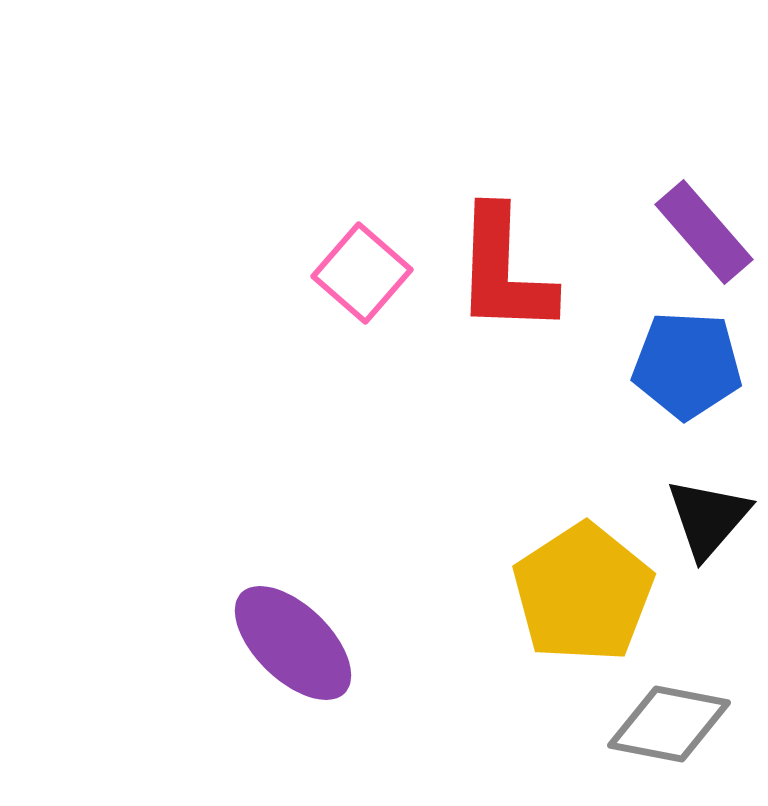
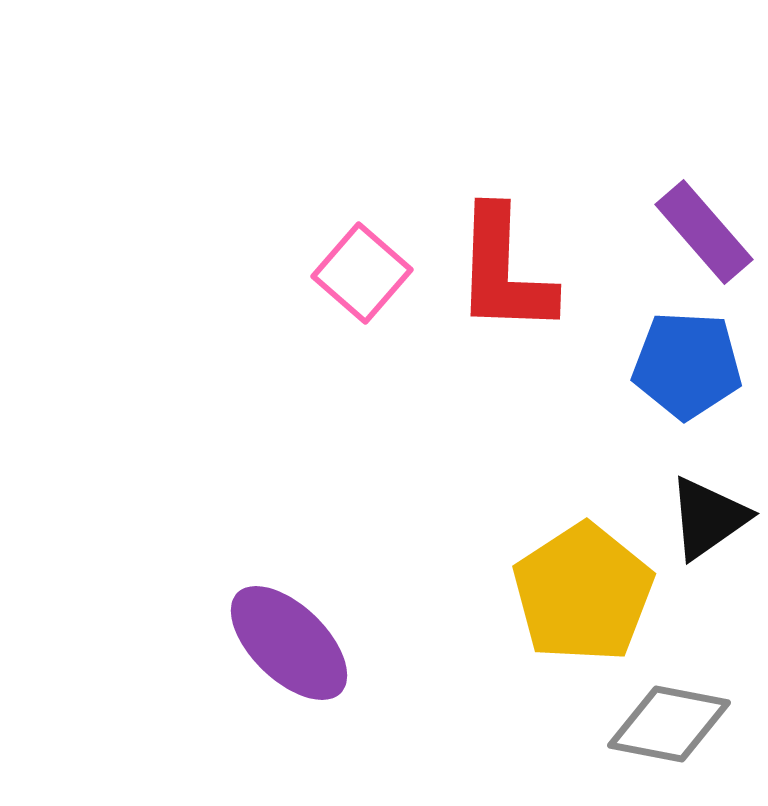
black triangle: rotated 14 degrees clockwise
purple ellipse: moved 4 px left
